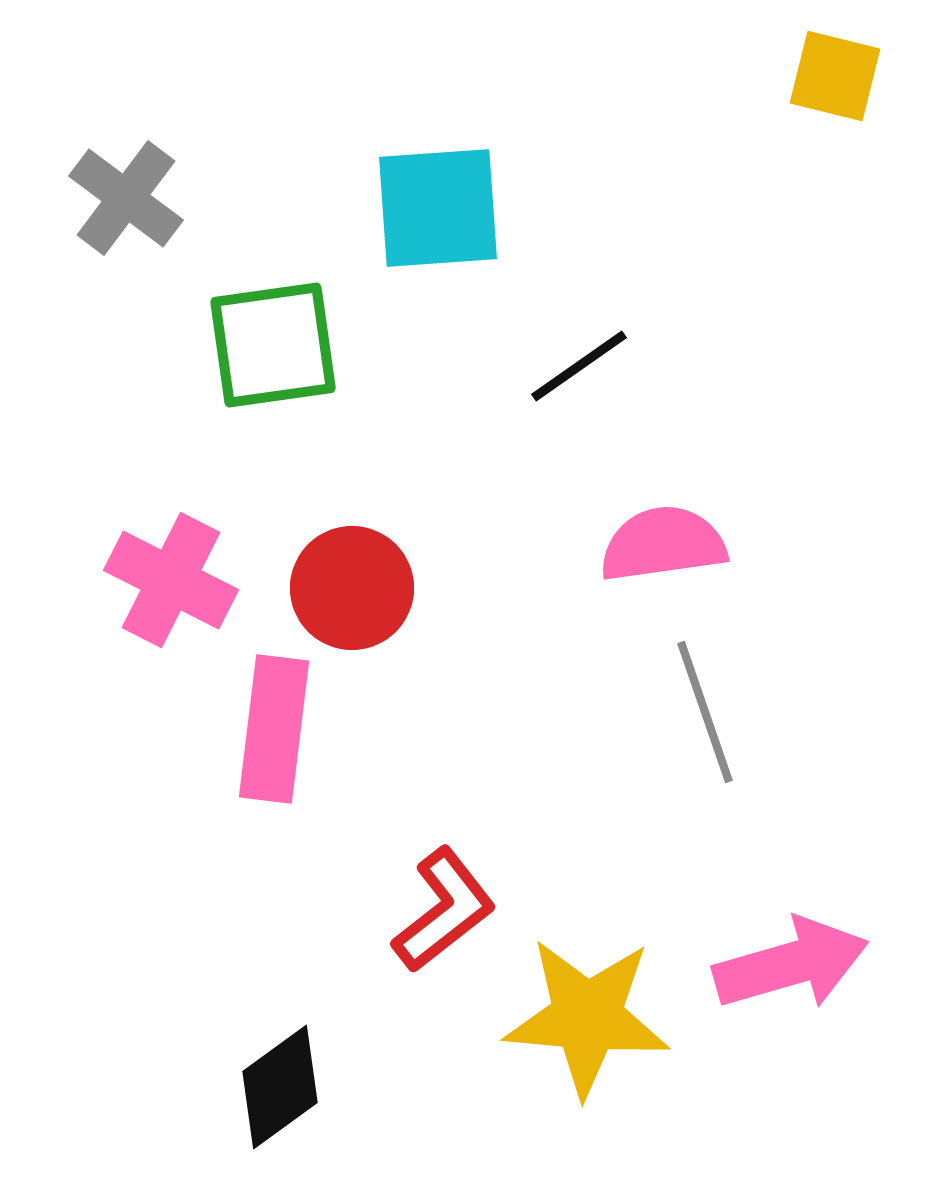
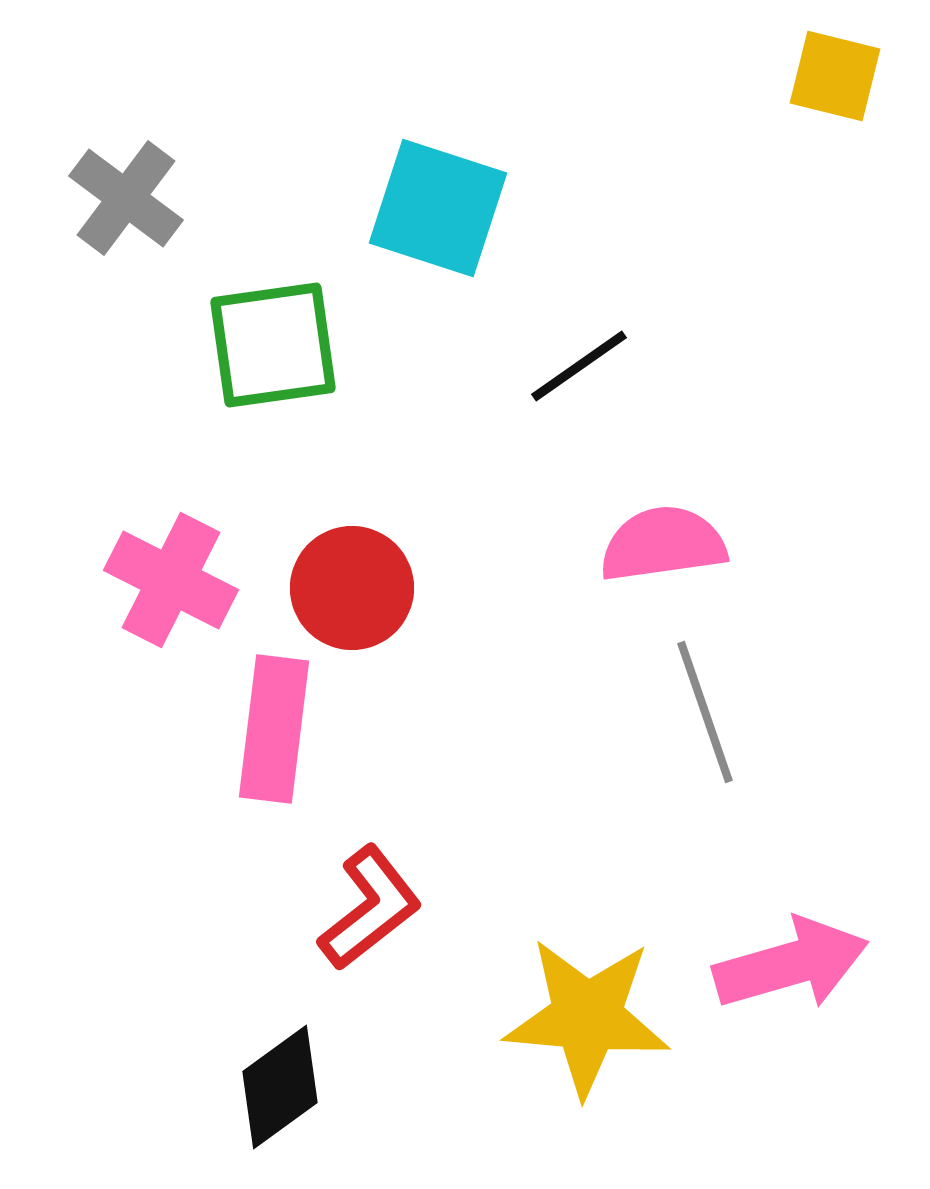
cyan square: rotated 22 degrees clockwise
red L-shape: moved 74 px left, 2 px up
